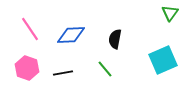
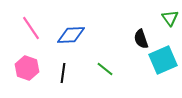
green triangle: moved 5 px down; rotated 12 degrees counterclockwise
pink line: moved 1 px right, 1 px up
black semicircle: moved 26 px right; rotated 30 degrees counterclockwise
green line: rotated 12 degrees counterclockwise
black line: rotated 72 degrees counterclockwise
